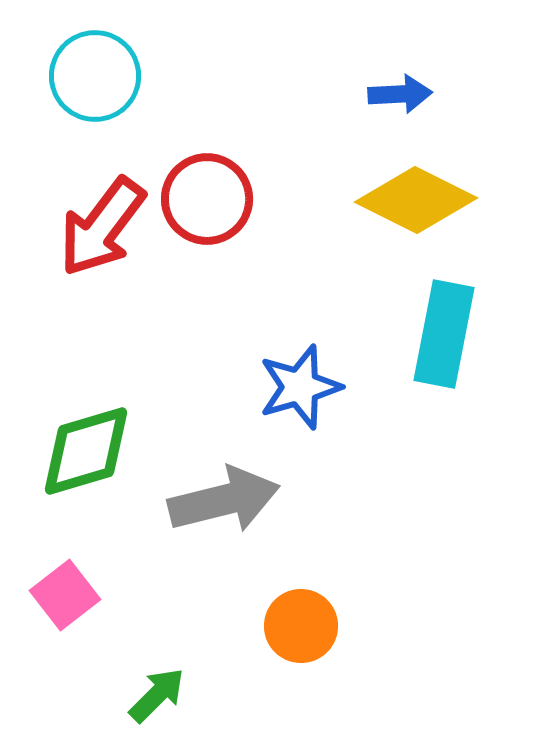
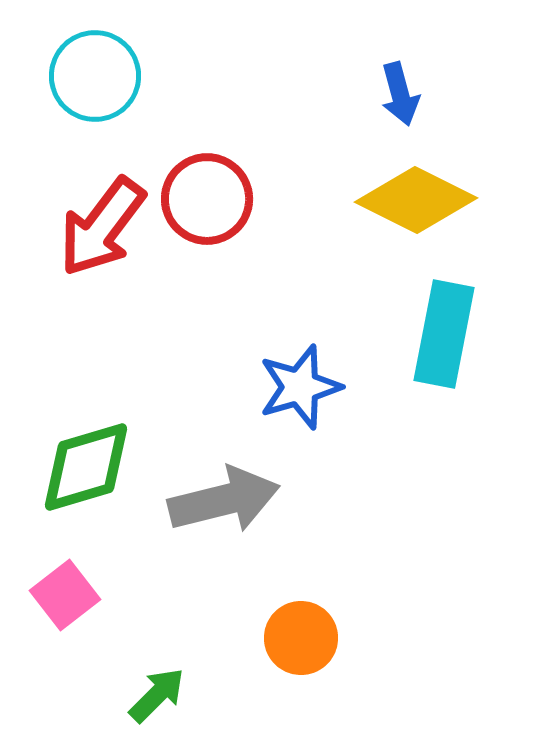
blue arrow: rotated 78 degrees clockwise
green diamond: moved 16 px down
orange circle: moved 12 px down
